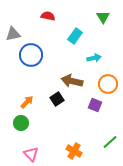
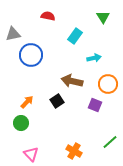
black square: moved 2 px down
